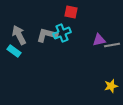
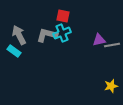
red square: moved 8 px left, 4 px down
